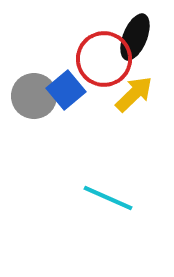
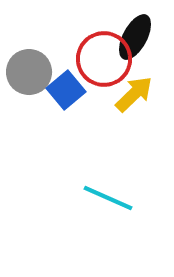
black ellipse: rotated 6 degrees clockwise
gray circle: moved 5 px left, 24 px up
